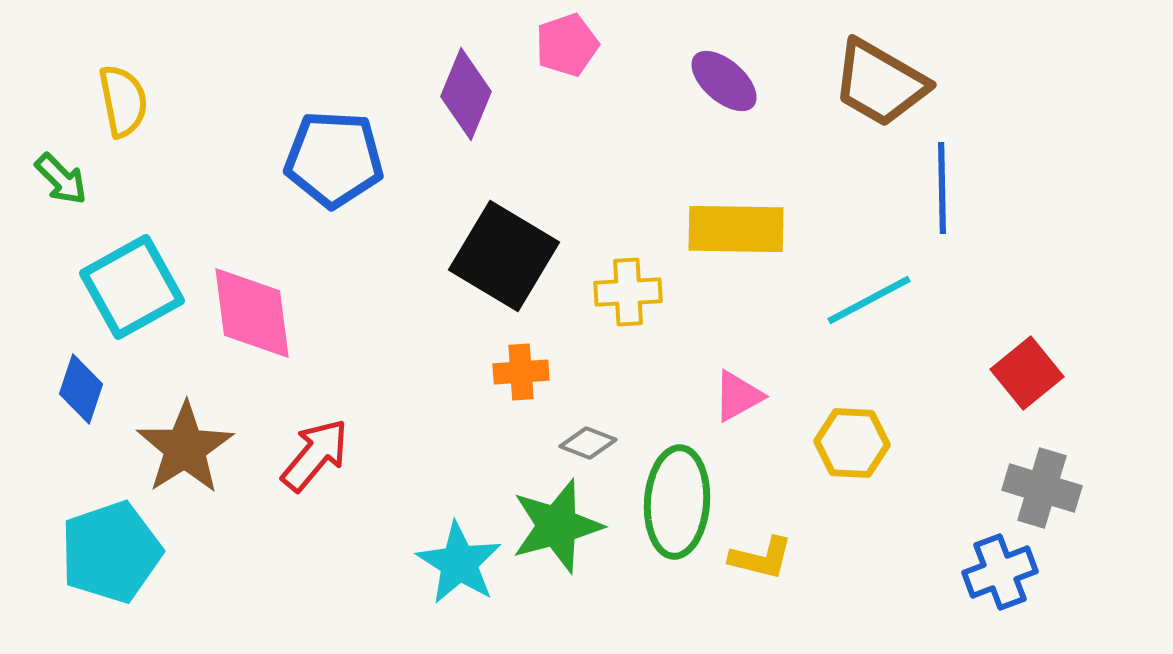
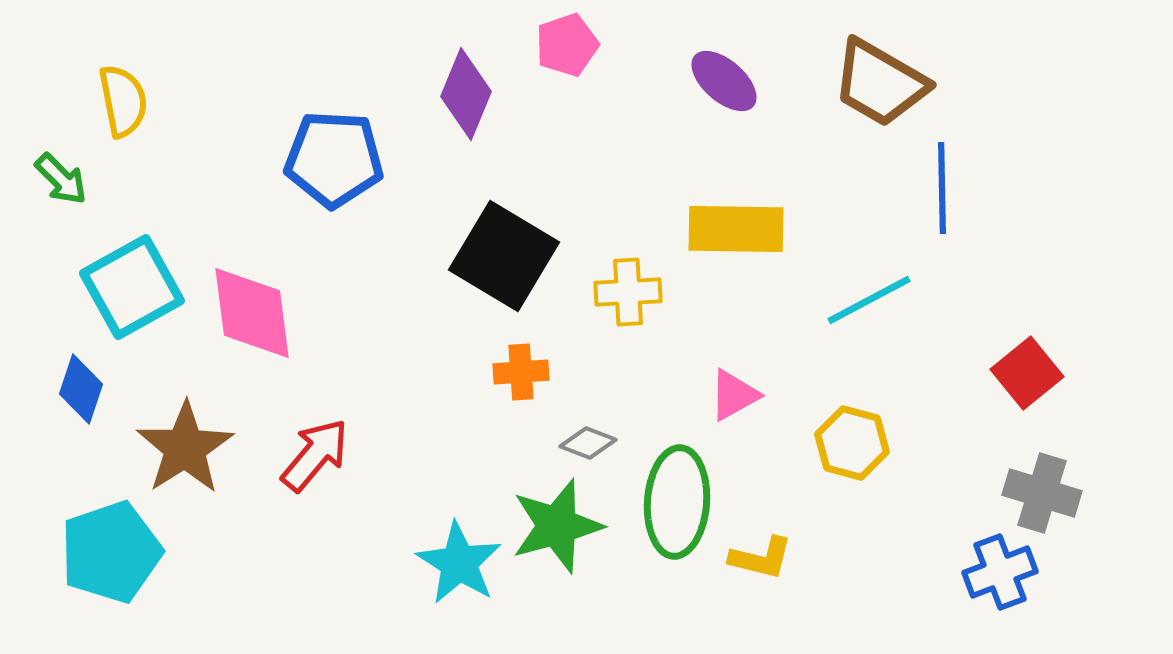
pink triangle: moved 4 px left, 1 px up
yellow hexagon: rotated 12 degrees clockwise
gray cross: moved 5 px down
